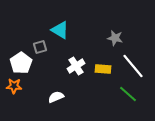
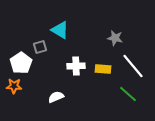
white cross: rotated 30 degrees clockwise
